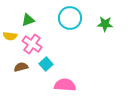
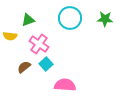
green star: moved 5 px up
pink cross: moved 7 px right
brown semicircle: moved 3 px right; rotated 24 degrees counterclockwise
